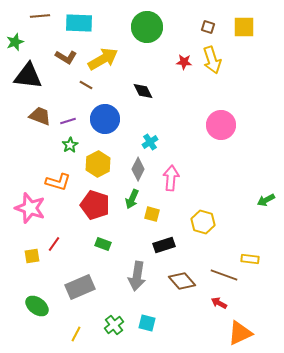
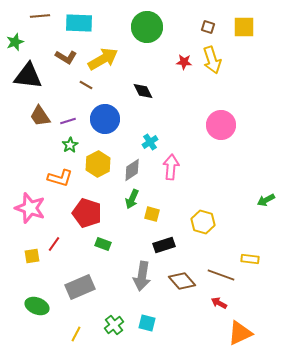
brown trapezoid at (40, 116): rotated 145 degrees counterclockwise
gray diamond at (138, 169): moved 6 px left, 1 px down; rotated 30 degrees clockwise
pink arrow at (171, 178): moved 11 px up
orange L-shape at (58, 182): moved 2 px right, 4 px up
red pentagon at (95, 205): moved 8 px left, 8 px down
brown line at (224, 275): moved 3 px left
gray arrow at (137, 276): moved 5 px right
green ellipse at (37, 306): rotated 15 degrees counterclockwise
